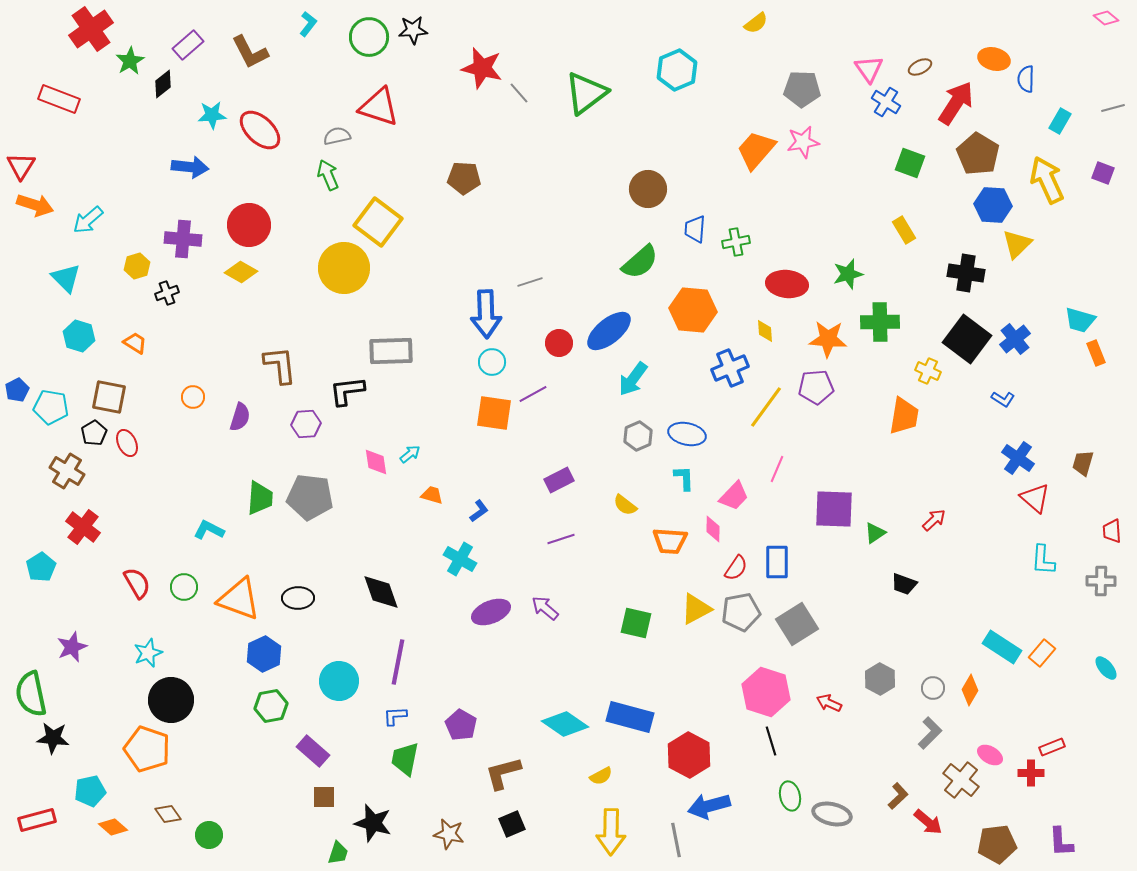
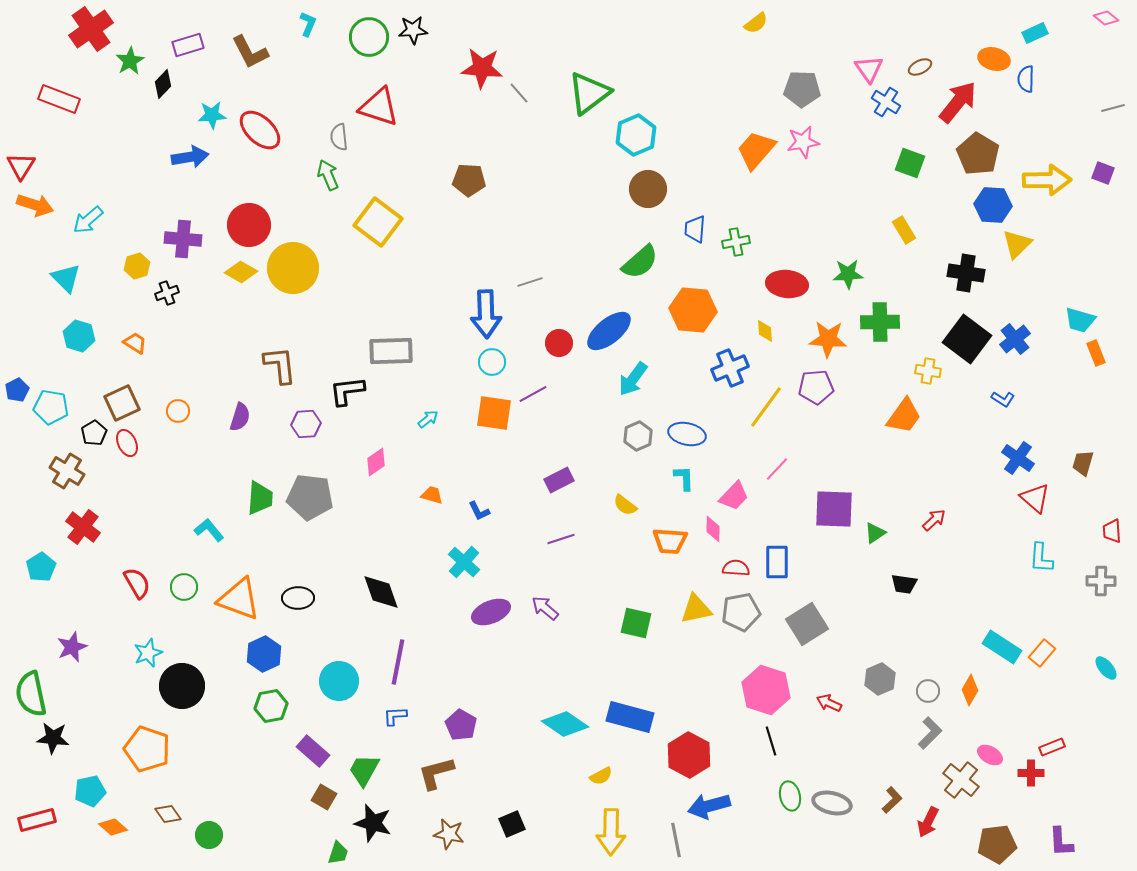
cyan L-shape at (308, 24): rotated 15 degrees counterclockwise
purple rectangle at (188, 45): rotated 24 degrees clockwise
red star at (482, 68): rotated 9 degrees counterclockwise
cyan hexagon at (677, 70): moved 41 px left, 65 px down
black diamond at (163, 84): rotated 8 degrees counterclockwise
green triangle at (586, 93): moved 3 px right
red arrow at (956, 103): moved 2 px right, 1 px up; rotated 6 degrees clockwise
cyan rectangle at (1060, 121): moved 25 px left, 88 px up; rotated 35 degrees clockwise
gray semicircle at (337, 136): moved 2 px right, 1 px down; rotated 84 degrees counterclockwise
blue arrow at (190, 167): moved 10 px up; rotated 15 degrees counterclockwise
brown pentagon at (464, 178): moved 5 px right, 2 px down
yellow arrow at (1047, 180): rotated 114 degrees clockwise
yellow circle at (344, 268): moved 51 px left
green star at (848, 274): rotated 12 degrees clockwise
yellow cross at (928, 371): rotated 15 degrees counterclockwise
brown square at (109, 397): moved 13 px right, 6 px down; rotated 36 degrees counterclockwise
orange circle at (193, 397): moved 15 px left, 14 px down
orange trapezoid at (904, 416): rotated 27 degrees clockwise
cyan arrow at (410, 454): moved 18 px right, 35 px up
pink diamond at (376, 462): rotated 64 degrees clockwise
pink line at (777, 469): rotated 20 degrees clockwise
blue L-shape at (479, 511): rotated 100 degrees clockwise
cyan L-shape at (209, 530): rotated 24 degrees clockwise
cyan cross at (460, 559): moved 4 px right, 3 px down; rotated 12 degrees clockwise
cyan L-shape at (1043, 560): moved 2 px left, 2 px up
red semicircle at (736, 568): rotated 120 degrees counterclockwise
black trapezoid at (904, 584): rotated 12 degrees counterclockwise
yellow triangle at (696, 609): rotated 16 degrees clockwise
gray square at (797, 624): moved 10 px right
gray hexagon at (880, 679): rotated 8 degrees clockwise
gray circle at (933, 688): moved 5 px left, 3 px down
pink hexagon at (766, 692): moved 2 px up
black circle at (171, 700): moved 11 px right, 14 px up
green trapezoid at (405, 759): moved 41 px left, 11 px down; rotated 18 degrees clockwise
brown L-shape at (503, 773): moved 67 px left
brown L-shape at (898, 796): moved 6 px left, 4 px down
brown square at (324, 797): rotated 30 degrees clockwise
gray ellipse at (832, 814): moved 11 px up
red arrow at (928, 822): rotated 76 degrees clockwise
